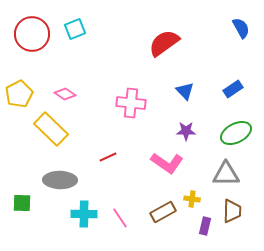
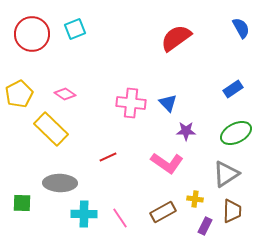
red semicircle: moved 12 px right, 5 px up
blue triangle: moved 17 px left, 12 px down
gray triangle: rotated 32 degrees counterclockwise
gray ellipse: moved 3 px down
yellow cross: moved 3 px right
purple rectangle: rotated 12 degrees clockwise
